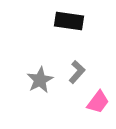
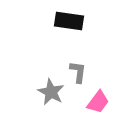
gray L-shape: moved 1 px right; rotated 35 degrees counterclockwise
gray star: moved 11 px right, 12 px down; rotated 16 degrees counterclockwise
